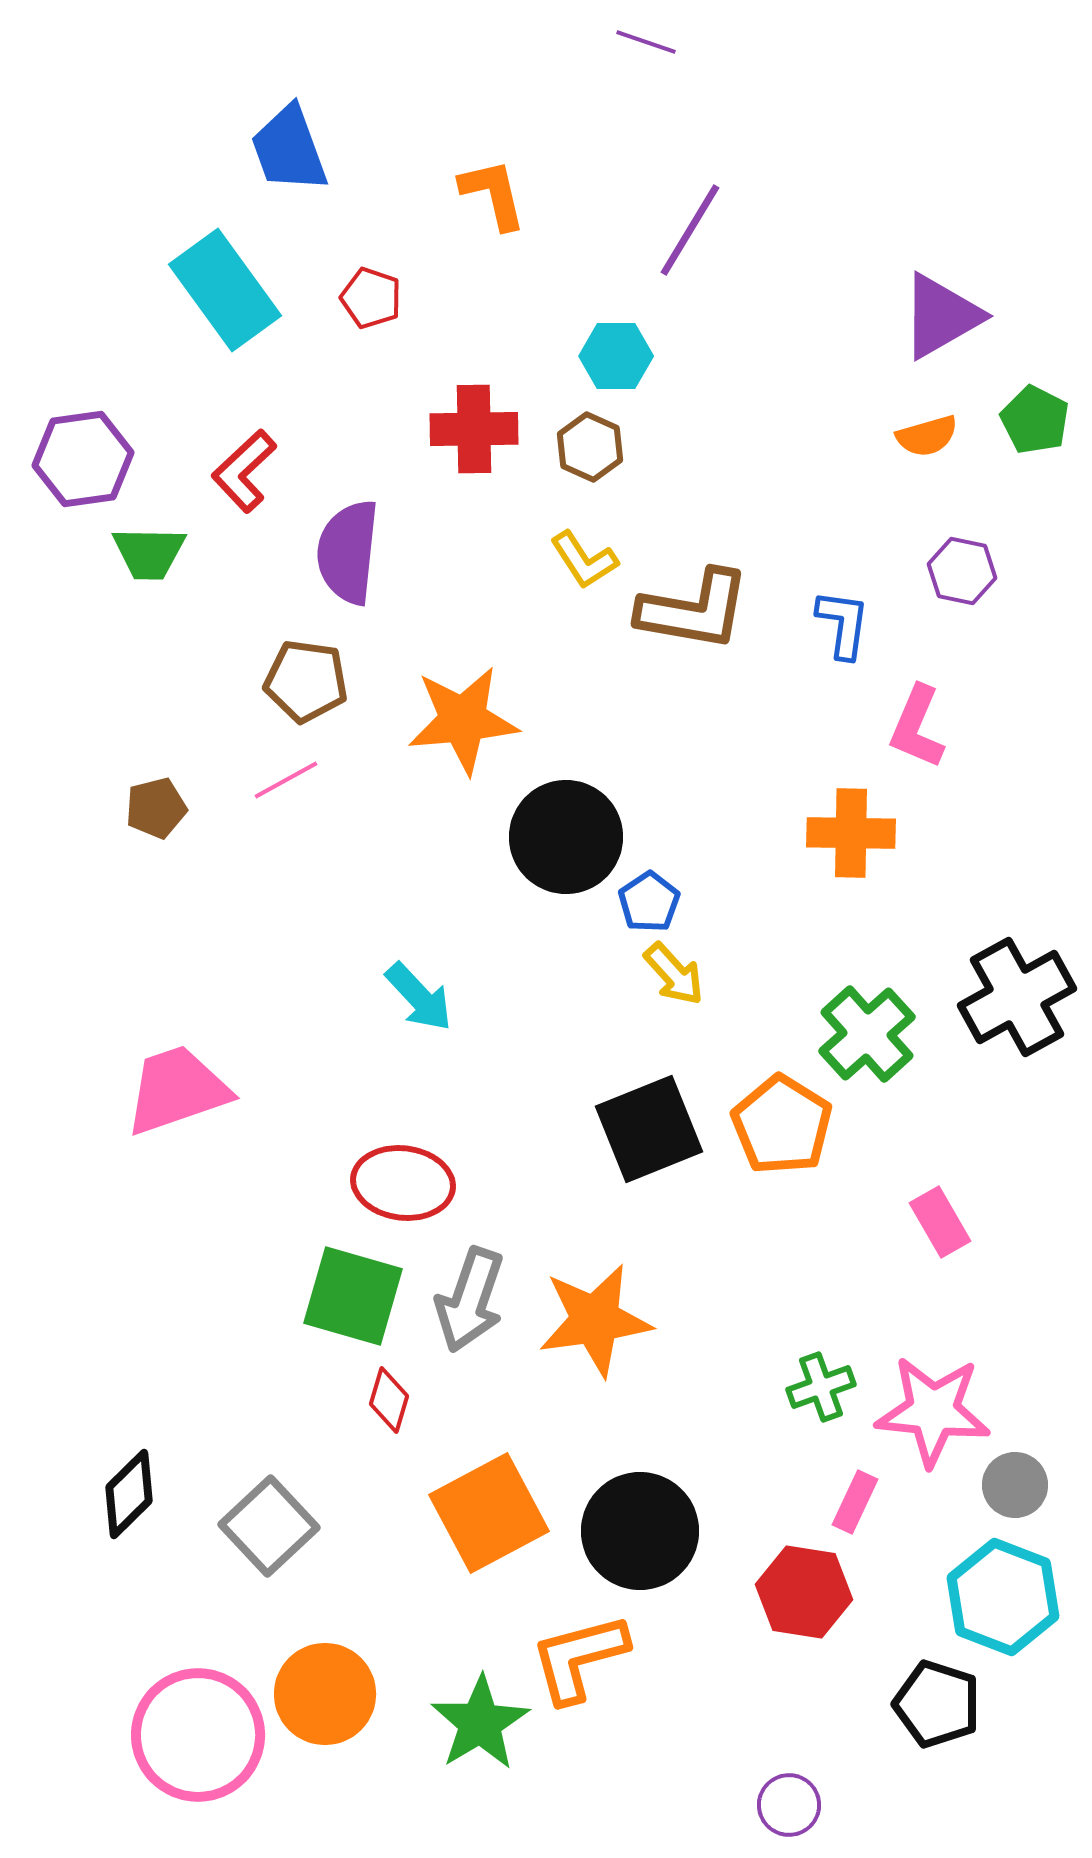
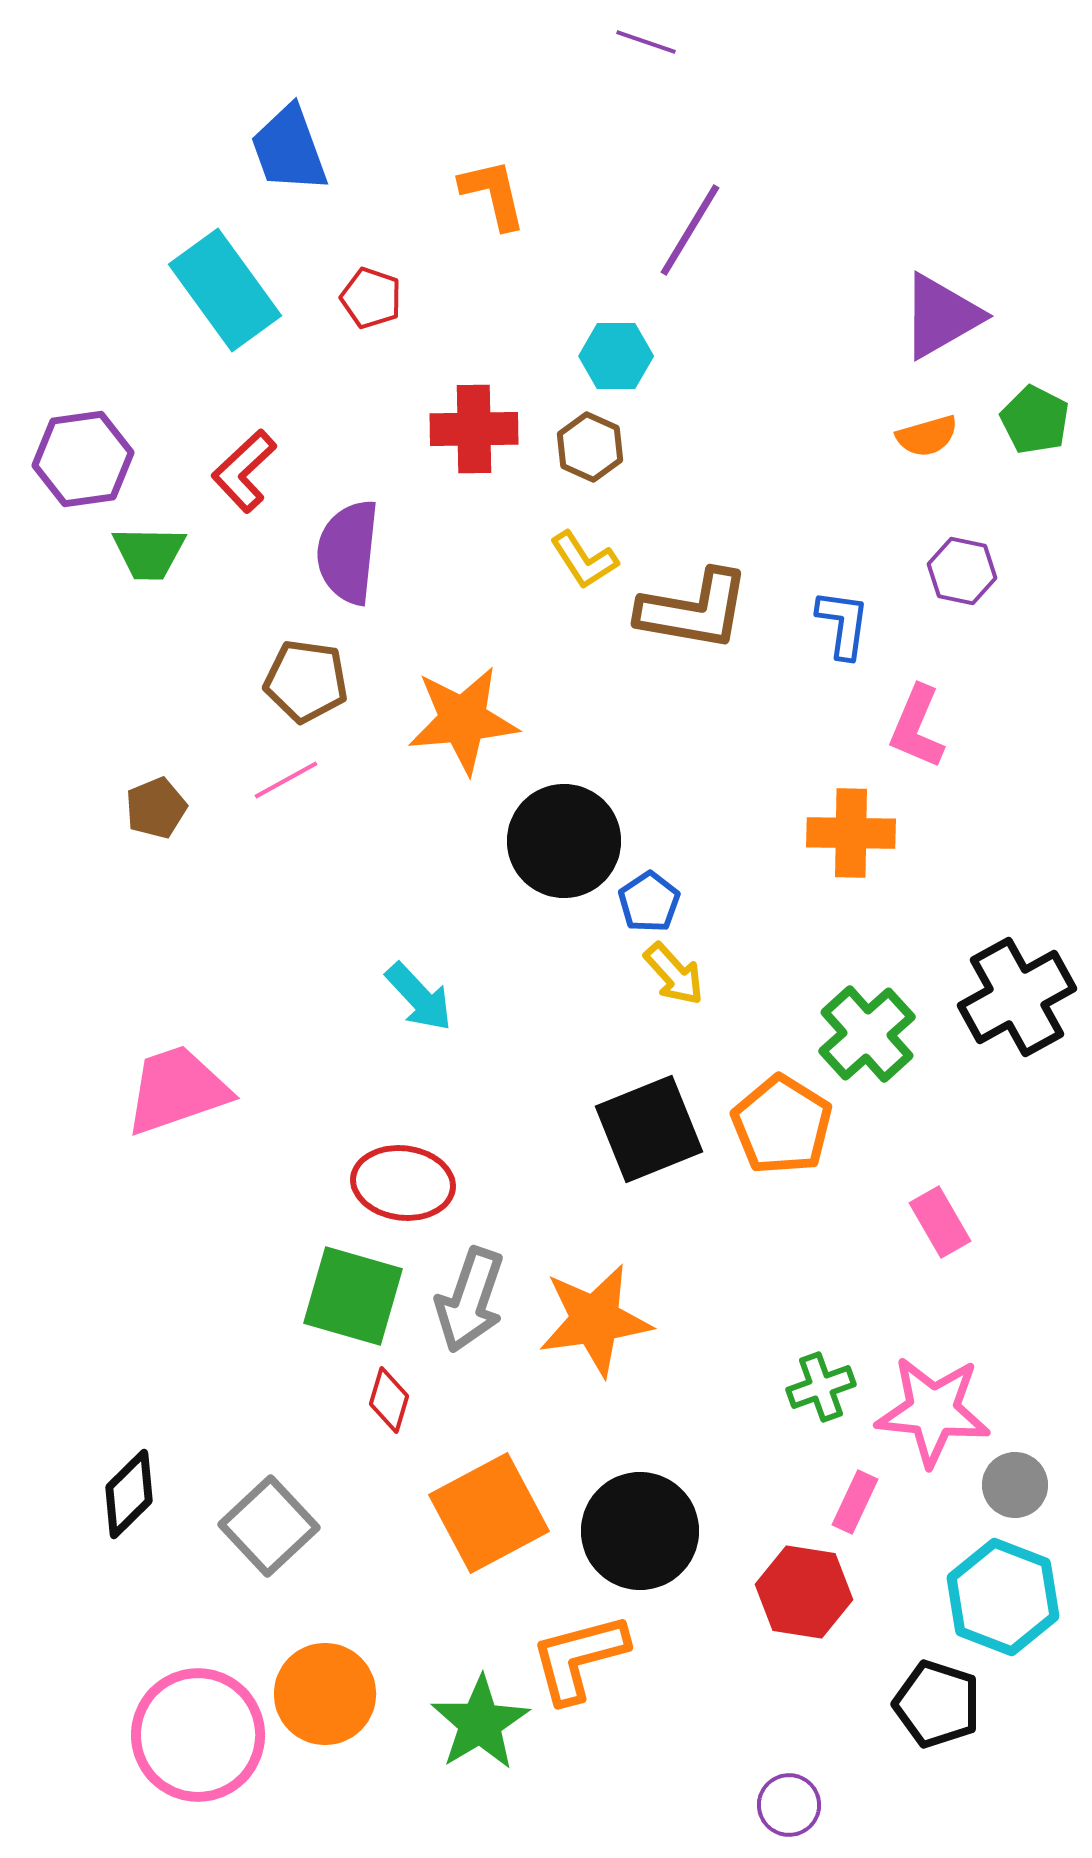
brown pentagon at (156, 808): rotated 8 degrees counterclockwise
black circle at (566, 837): moved 2 px left, 4 px down
